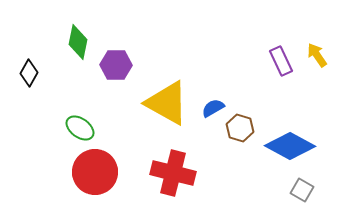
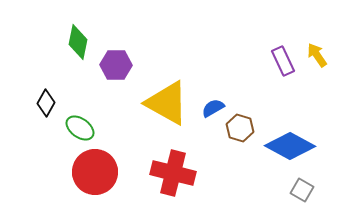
purple rectangle: moved 2 px right
black diamond: moved 17 px right, 30 px down
